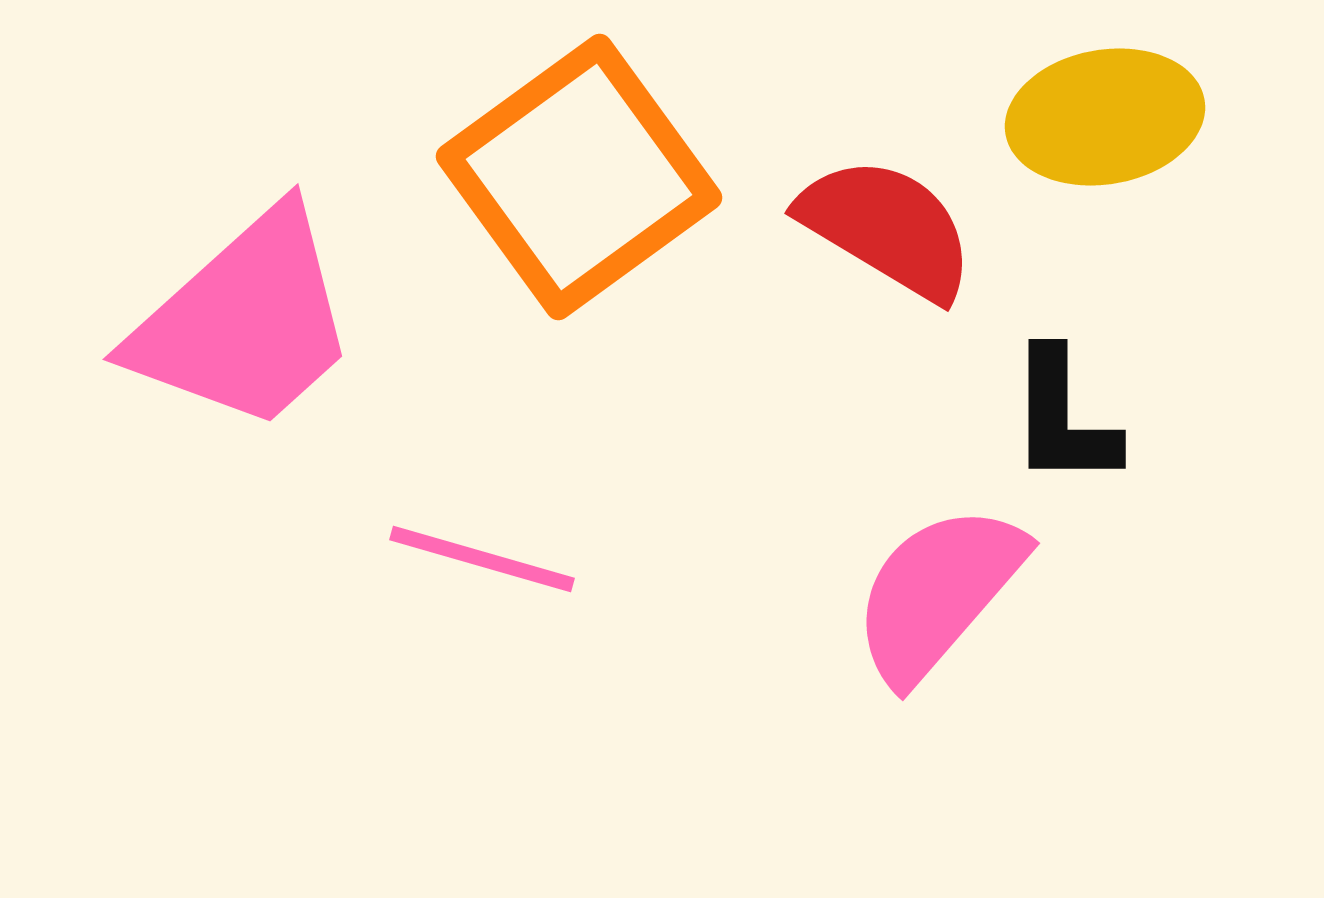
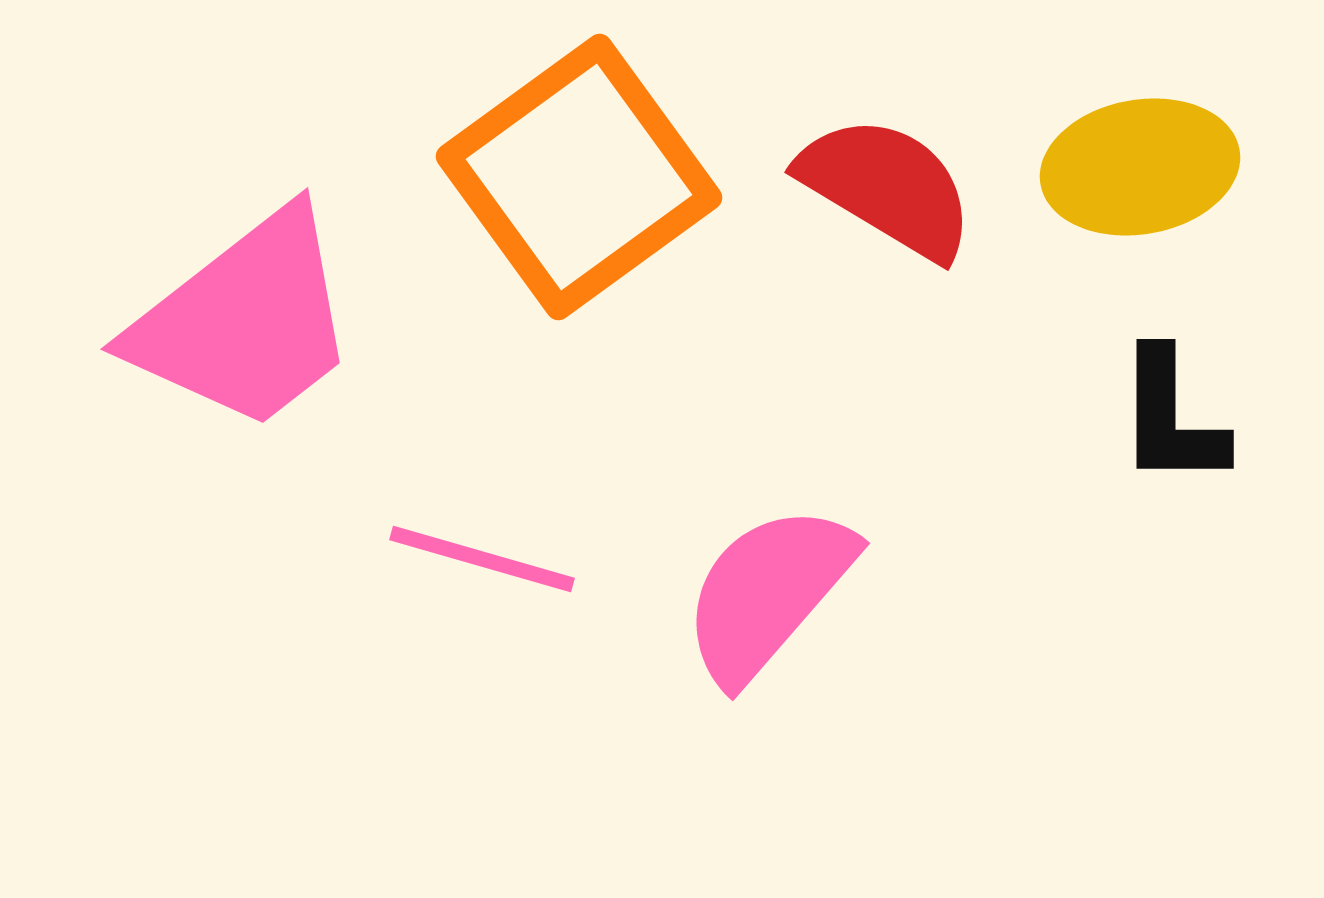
yellow ellipse: moved 35 px right, 50 px down
red semicircle: moved 41 px up
pink trapezoid: rotated 4 degrees clockwise
black L-shape: moved 108 px right
pink semicircle: moved 170 px left
